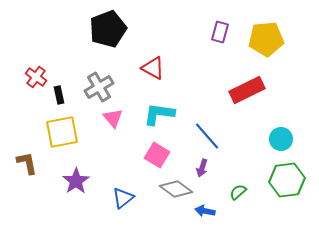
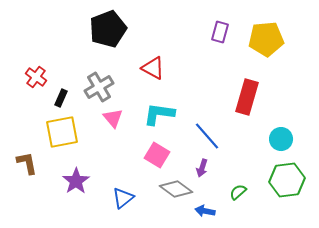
red rectangle: moved 7 px down; rotated 48 degrees counterclockwise
black rectangle: moved 2 px right, 3 px down; rotated 36 degrees clockwise
